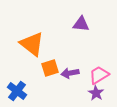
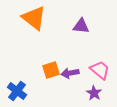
purple triangle: moved 2 px down
orange triangle: moved 2 px right, 26 px up
orange square: moved 1 px right, 2 px down
pink trapezoid: moved 1 px right, 5 px up; rotated 70 degrees clockwise
purple star: moved 2 px left
